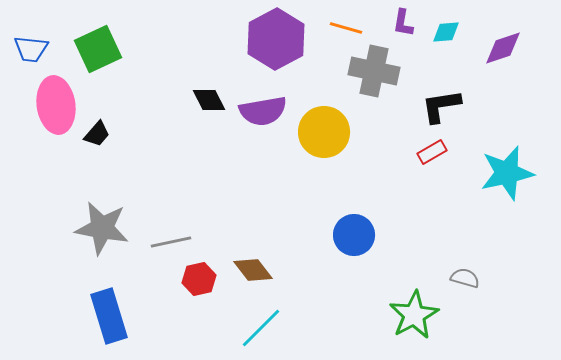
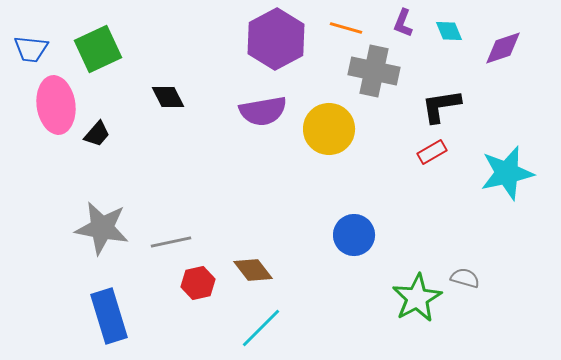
purple L-shape: rotated 12 degrees clockwise
cyan diamond: moved 3 px right, 1 px up; rotated 72 degrees clockwise
black diamond: moved 41 px left, 3 px up
yellow circle: moved 5 px right, 3 px up
red hexagon: moved 1 px left, 4 px down
green star: moved 3 px right, 17 px up
